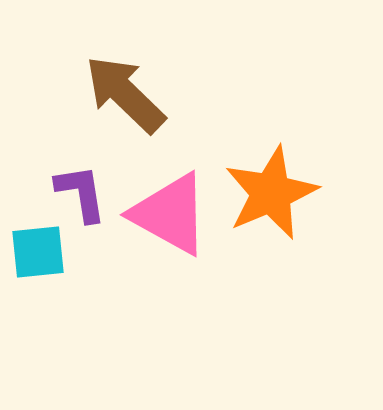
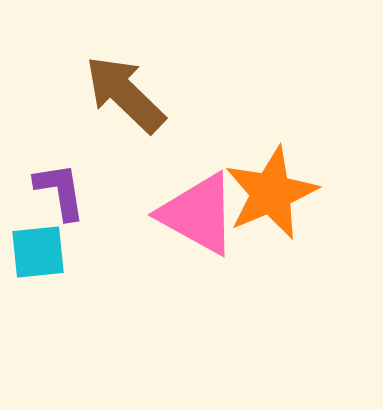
purple L-shape: moved 21 px left, 2 px up
pink triangle: moved 28 px right
